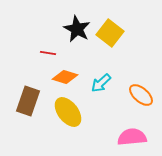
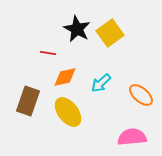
yellow square: rotated 16 degrees clockwise
orange diamond: rotated 30 degrees counterclockwise
